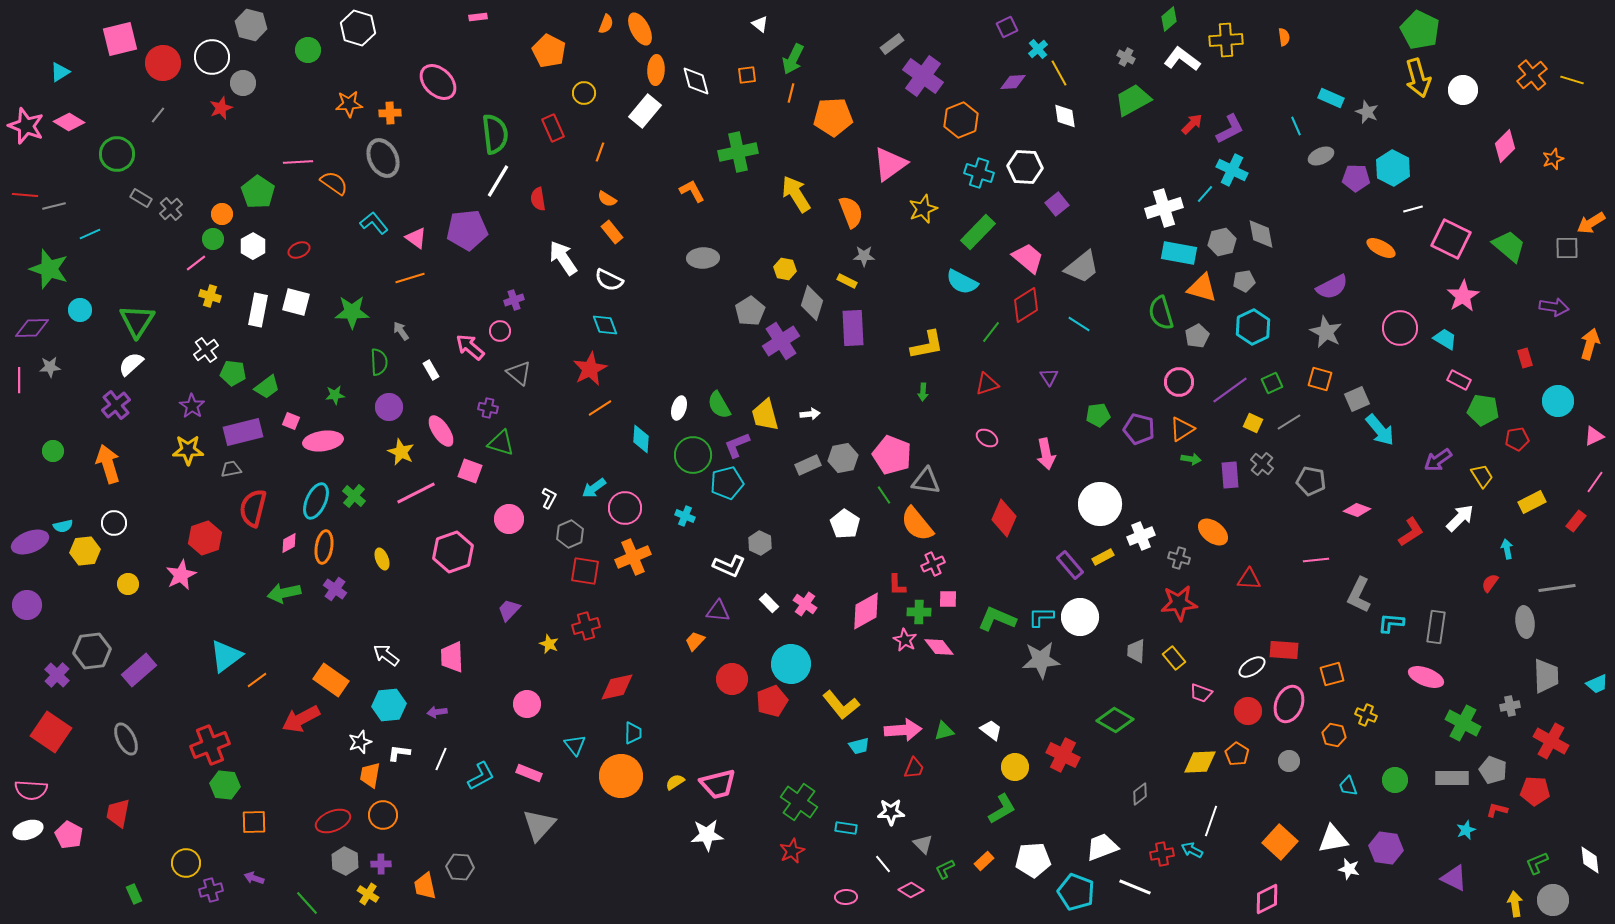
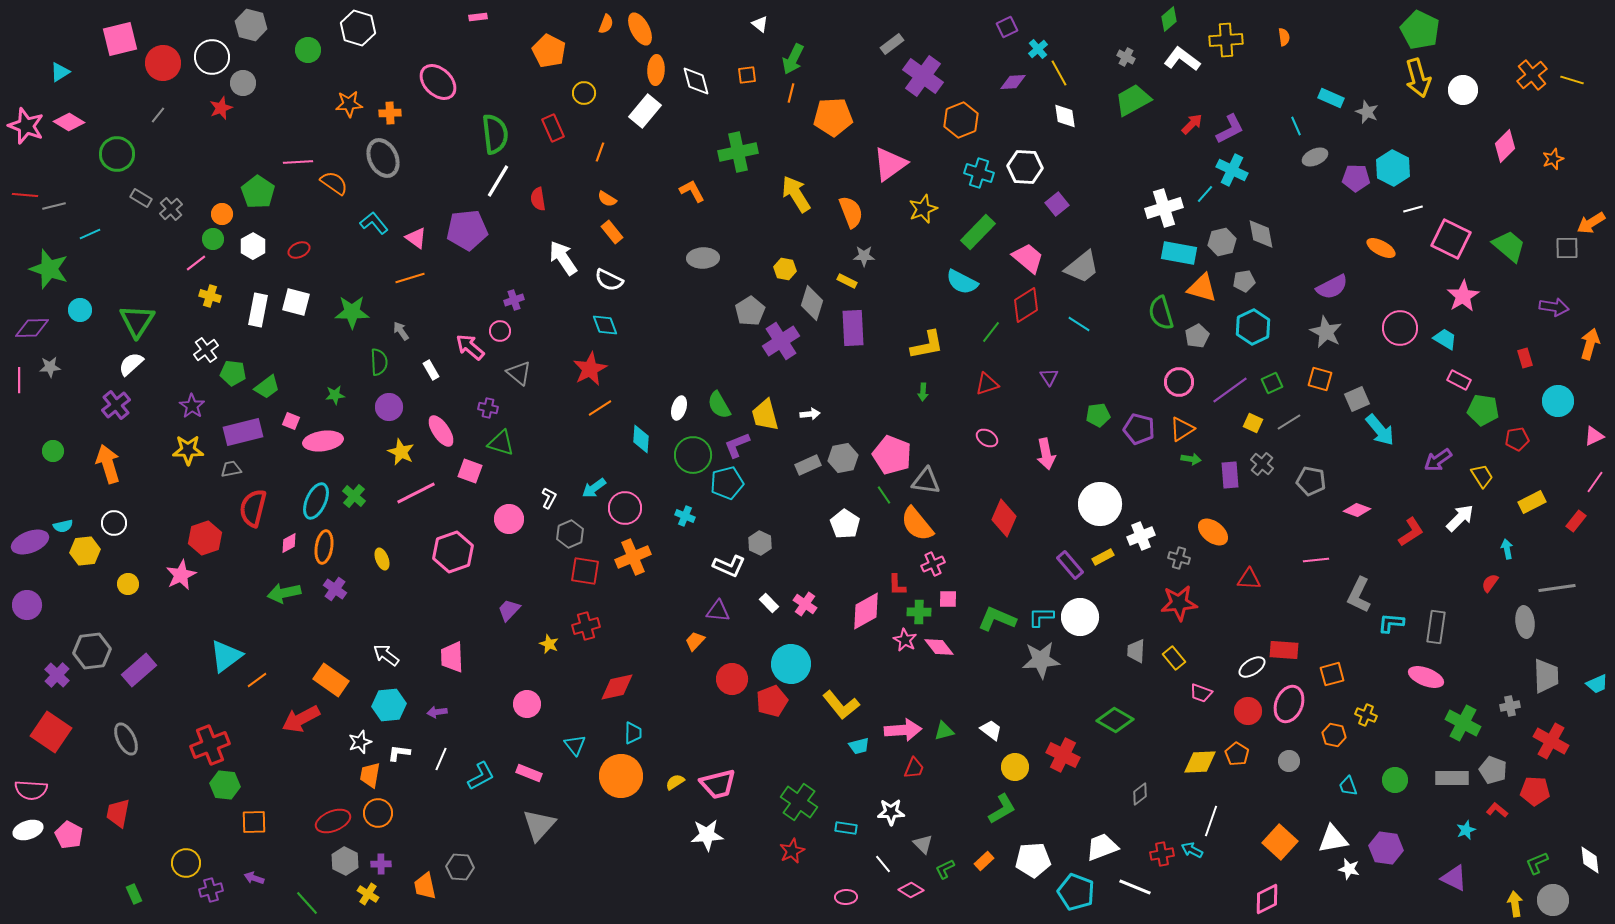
gray ellipse at (1321, 156): moved 6 px left, 1 px down
red L-shape at (1497, 810): rotated 25 degrees clockwise
orange circle at (383, 815): moved 5 px left, 2 px up
